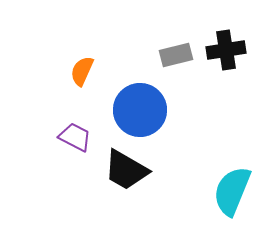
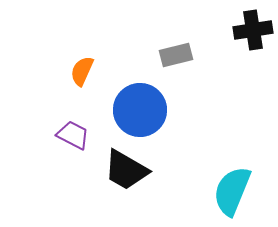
black cross: moved 27 px right, 20 px up
purple trapezoid: moved 2 px left, 2 px up
